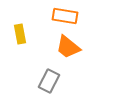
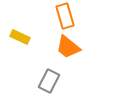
orange rectangle: rotated 65 degrees clockwise
yellow rectangle: moved 3 px down; rotated 54 degrees counterclockwise
